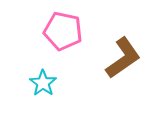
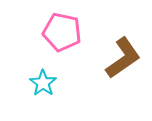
pink pentagon: moved 1 px left, 1 px down
